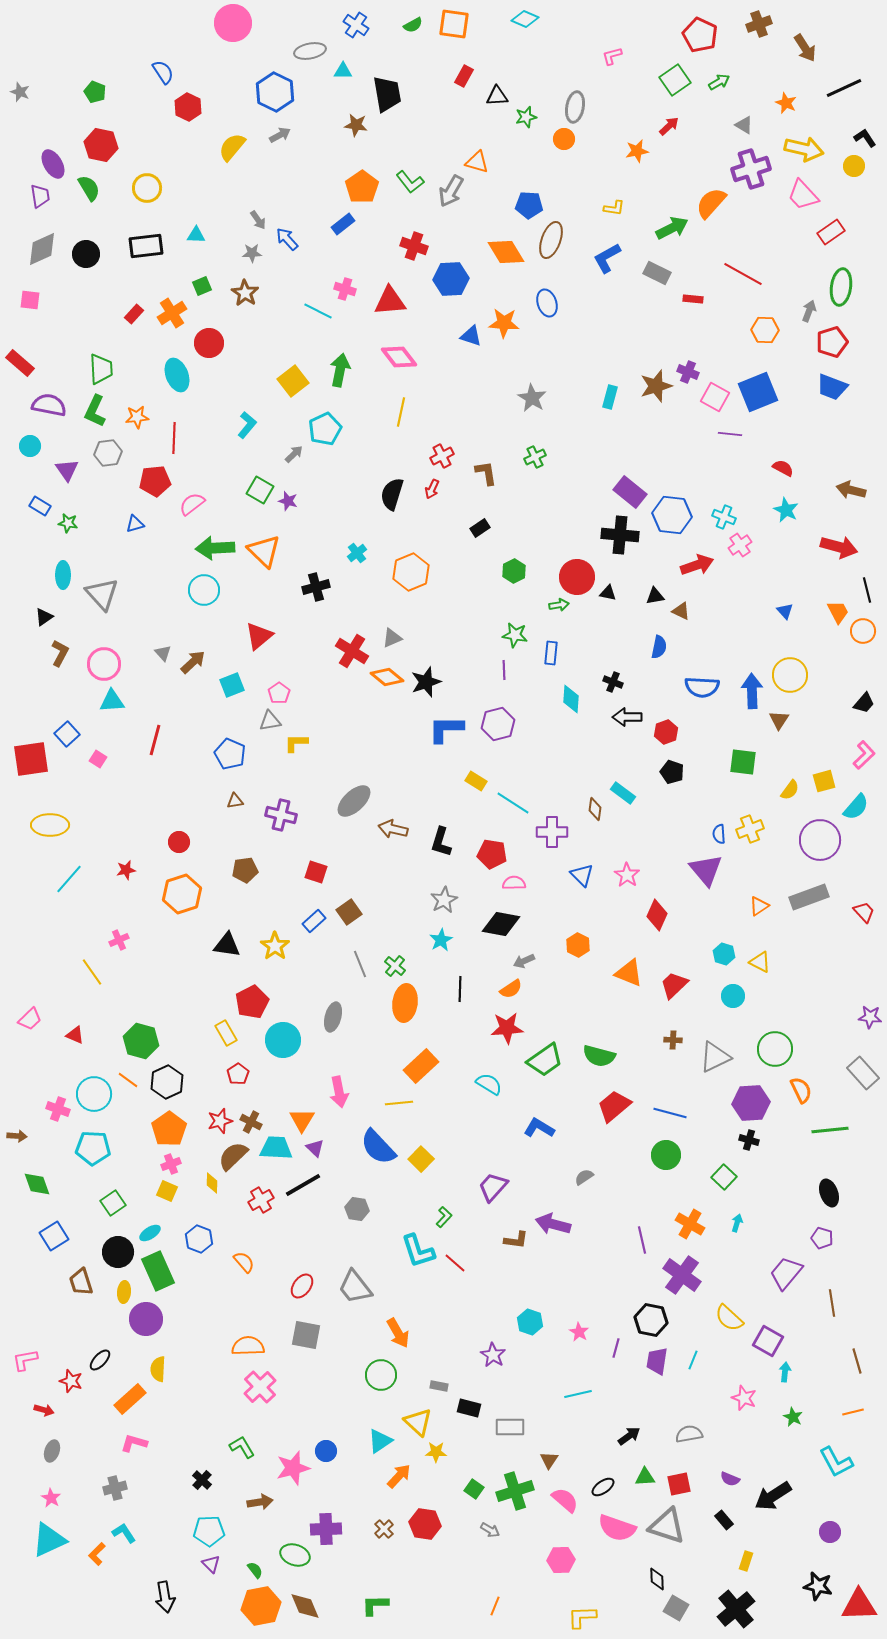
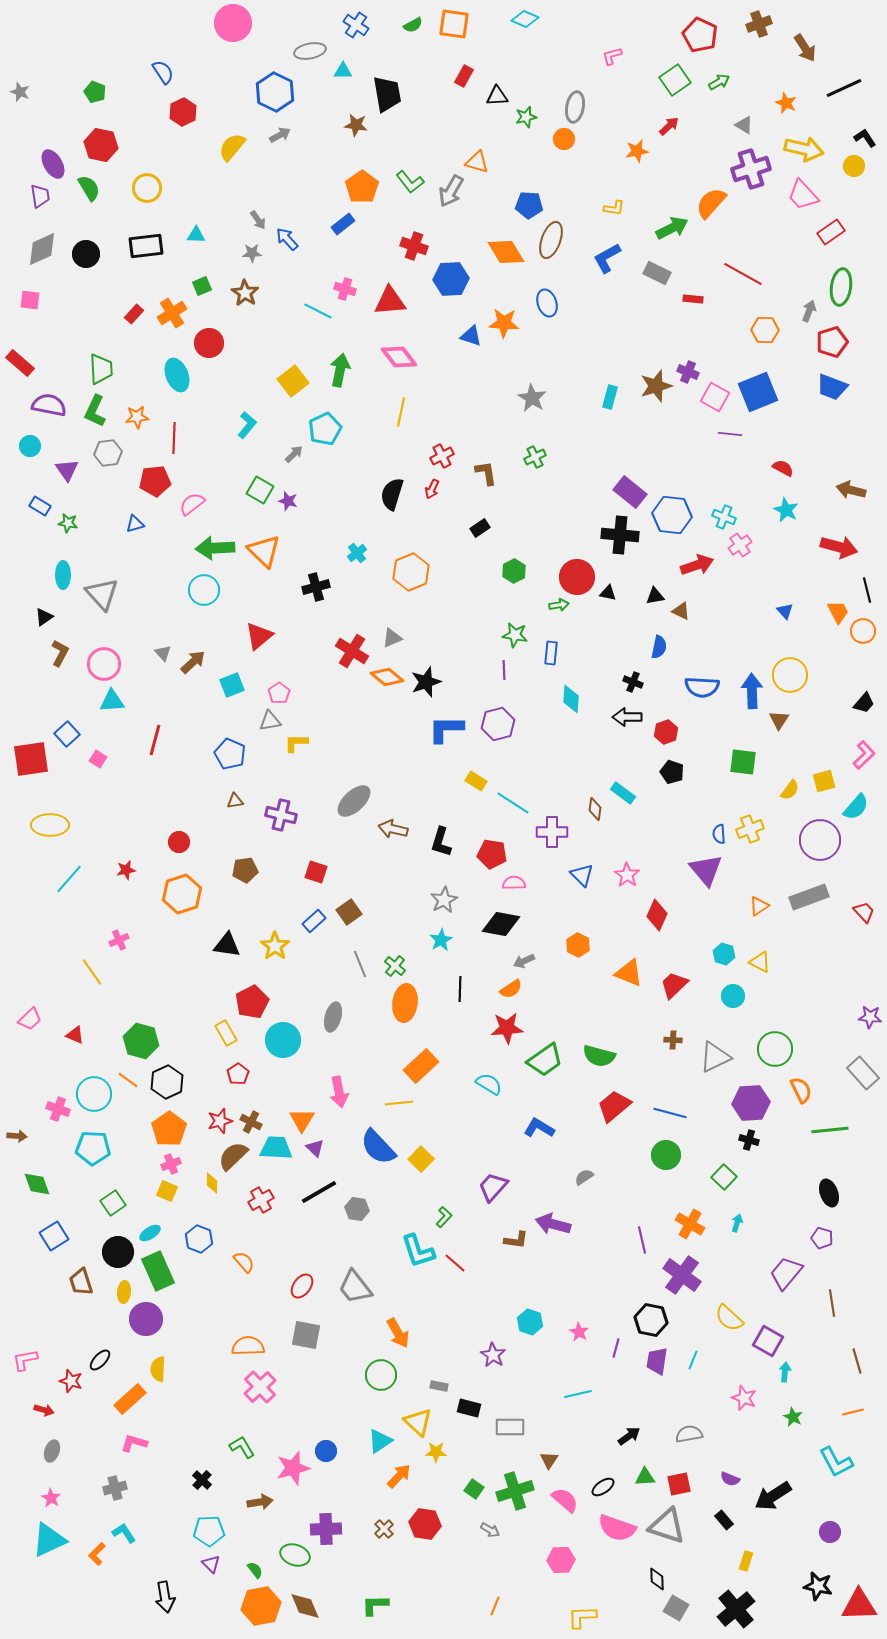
red hexagon at (188, 107): moved 5 px left, 5 px down; rotated 8 degrees clockwise
black cross at (613, 682): moved 20 px right
black line at (303, 1185): moved 16 px right, 7 px down
